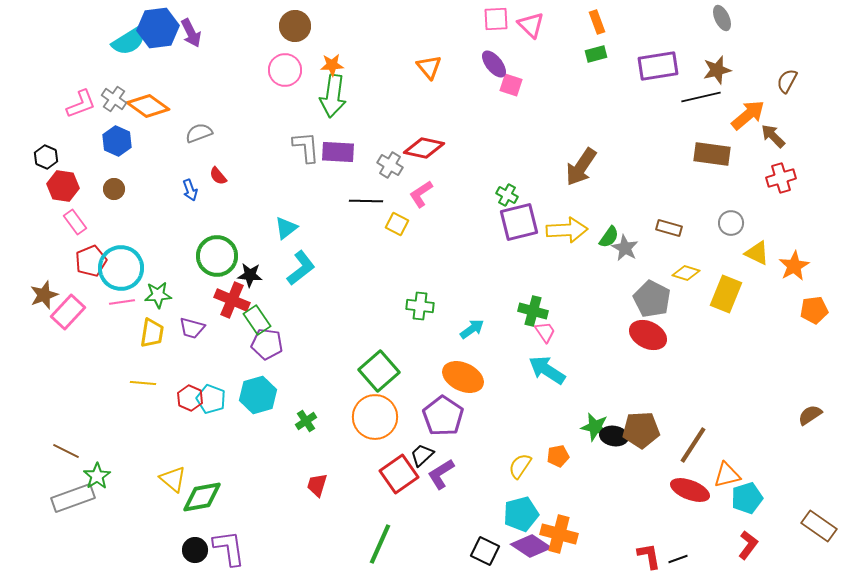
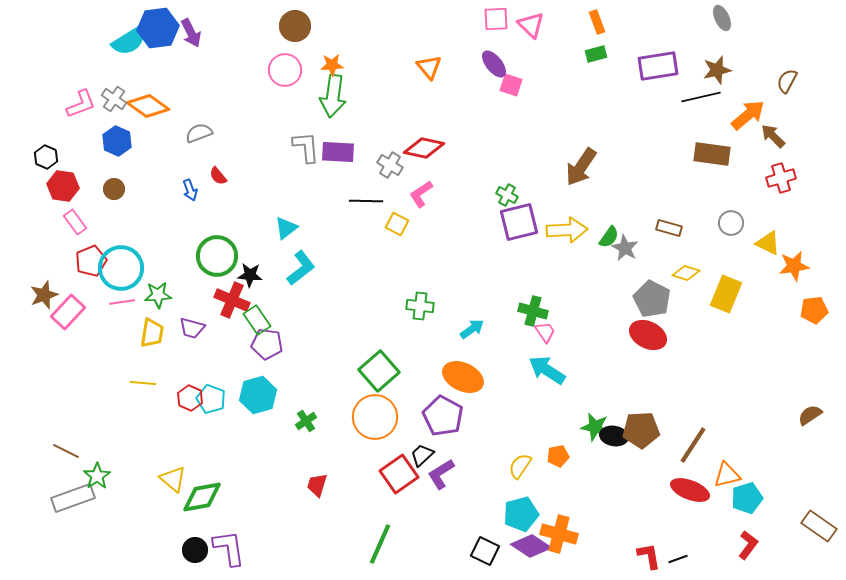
yellow triangle at (757, 253): moved 11 px right, 10 px up
orange star at (794, 266): rotated 20 degrees clockwise
purple pentagon at (443, 416): rotated 6 degrees counterclockwise
